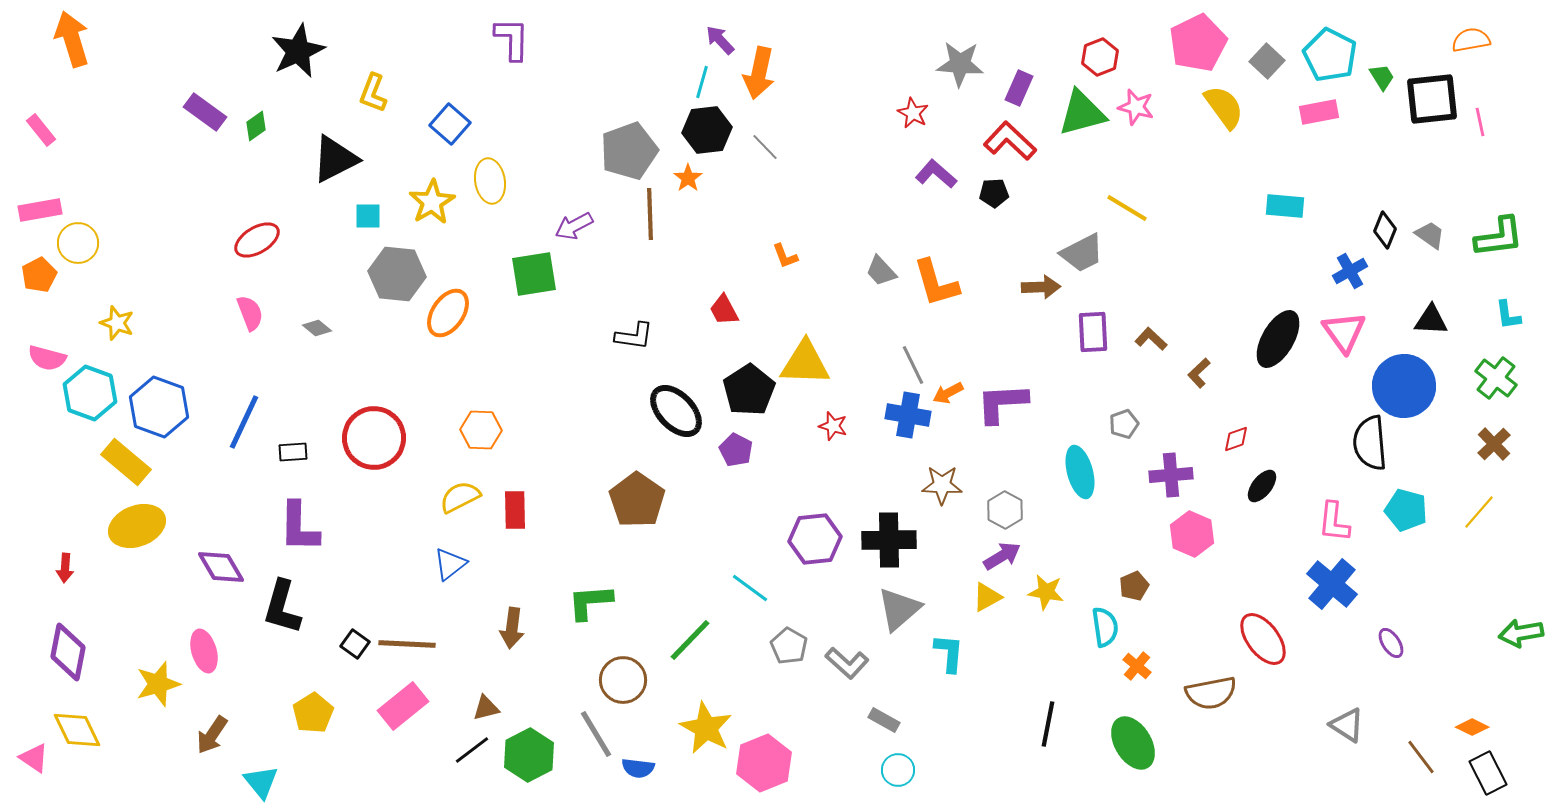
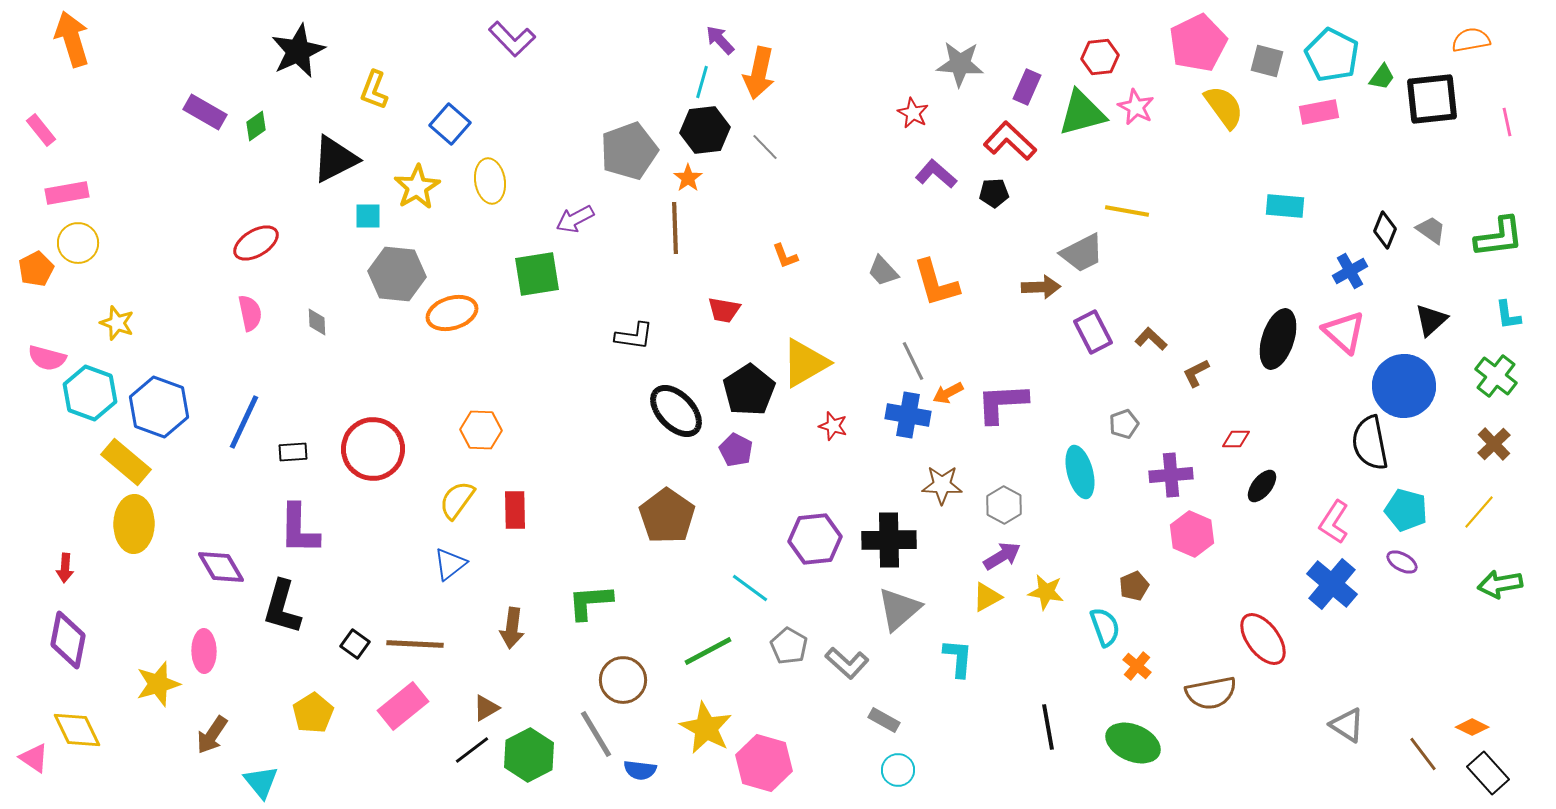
purple L-shape at (512, 39): rotated 135 degrees clockwise
cyan pentagon at (1330, 55): moved 2 px right
red hexagon at (1100, 57): rotated 15 degrees clockwise
gray square at (1267, 61): rotated 28 degrees counterclockwise
green trapezoid at (1382, 77): rotated 68 degrees clockwise
purple rectangle at (1019, 88): moved 8 px right, 1 px up
yellow L-shape at (373, 93): moved 1 px right, 3 px up
pink star at (1136, 107): rotated 12 degrees clockwise
purple rectangle at (205, 112): rotated 6 degrees counterclockwise
pink line at (1480, 122): moved 27 px right
black hexagon at (707, 130): moved 2 px left
yellow star at (432, 202): moved 15 px left, 15 px up
yellow line at (1127, 208): moved 3 px down; rotated 21 degrees counterclockwise
pink rectangle at (40, 210): moved 27 px right, 17 px up
brown line at (650, 214): moved 25 px right, 14 px down
purple arrow at (574, 226): moved 1 px right, 7 px up
gray trapezoid at (1430, 235): moved 1 px right, 5 px up
red ellipse at (257, 240): moved 1 px left, 3 px down
gray trapezoid at (881, 271): moved 2 px right
green square at (534, 274): moved 3 px right
orange pentagon at (39, 275): moved 3 px left, 6 px up
red trapezoid at (724, 310): rotated 52 degrees counterclockwise
pink semicircle at (250, 313): rotated 9 degrees clockwise
orange ellipse at (448, 313): moved 4 px right; rotated 39 degrees clockwise
black triangle at (1431, 320): rotated 45 degrees counterclockwise
gray diamond at (317, 328): moved 6 px up; rotated 48 degrees clockwise
purple rectangle at (1093, 332): rotated 24 degrees counterclockwise
pink triangle at (1344, 332): rotated 12 degrees counterclockwise
black ellipse at (1278, 339): rotated 12 degrees counterclockwise
yellow triangle at (805, 363): rotated 32 degrees counterclockwise
gray line at (913, 365): moved 4 px up
brown L-shape at (1199, 373): moved 3 px left; rotated 16 degrees clockwise
green cross at (1496, 378): moved 2 px up
red circle at (374, 438): moved 1 px left, 11 px down
red diamond at (1236, 439): rotated 20 degrees clockwise
black semicircle at (1370, 443): rotated 6 degrees counterclockwise
yellow semicircle at (460, 497): moved 3 px left, 3 px down; rotated 27 degrees counterclockwise
brown pentagon at (637, 500): moved 30 px right, 16 px down
gray hexagon at (1005, 510): moved 1 px left, 5 px up
pink L-shape at (1334, 522): rotated 27 degrees clockwise
yellow ellipse at (137, 526): moved 3 px left, 2 px up; rotated 68 degrees counterclockwise
purple L-shape at (299, 527): moved 2 px down
cyan semicircle at (1105, 627): rotated 12 degrees counterclockwise
green arrow at (1521, 633): moved 21 px left, 49 px up
green line at (690, 640): moved 18 px right, 11 px down; rotated 18 degrees clockwise
purple ellipse at (1391, 643): moved 11 px right, 81 px up; rotated 28 degrees counterclockwise
brown line at (407, 644): moved 8 px right
pink ellipse at (204, 651): rotated 15 degrees clockwise
purple diamond at (68, 652): moved 12 px up
cyan L-shape at (949, 653): moved 9 px right, 5 px down
brown triangle at (486, 708): rotated 16 degrees counterclockwise
black line at (1048, 724): moved 3 px down; rotated 21 degrees counterclockwise
green ellipse at (1133, 743): rotated 36 degrees counterclockwise
brown line at (1421, 757): moved 2 px right, 3 px up
pink hexagon at (764, 763): rotated 22 degrees counterclockwise
blue semicircle at (638, 768): moved 2 px right, 2 px down
black rectangle at (1488, 773): rotated 15 degrees counterclockwise
